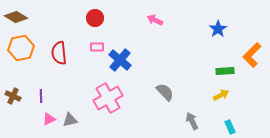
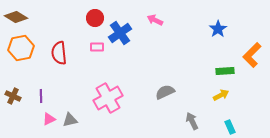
blue cross: moved 27 px up; rotated 15 degrees clockwise
gray semicircle: rotated 72 degrees counterclockwise
